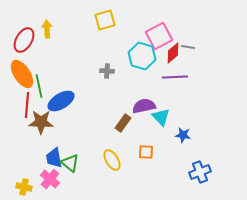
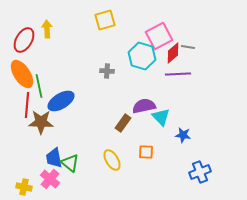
purple line: moved 3 px right, 3 px up
